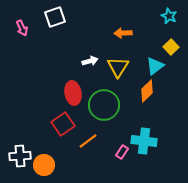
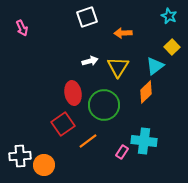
white square: moved 32 px right
yellow square: moved 1 px right
orange diamond: moved 1 px left, 1 px down
